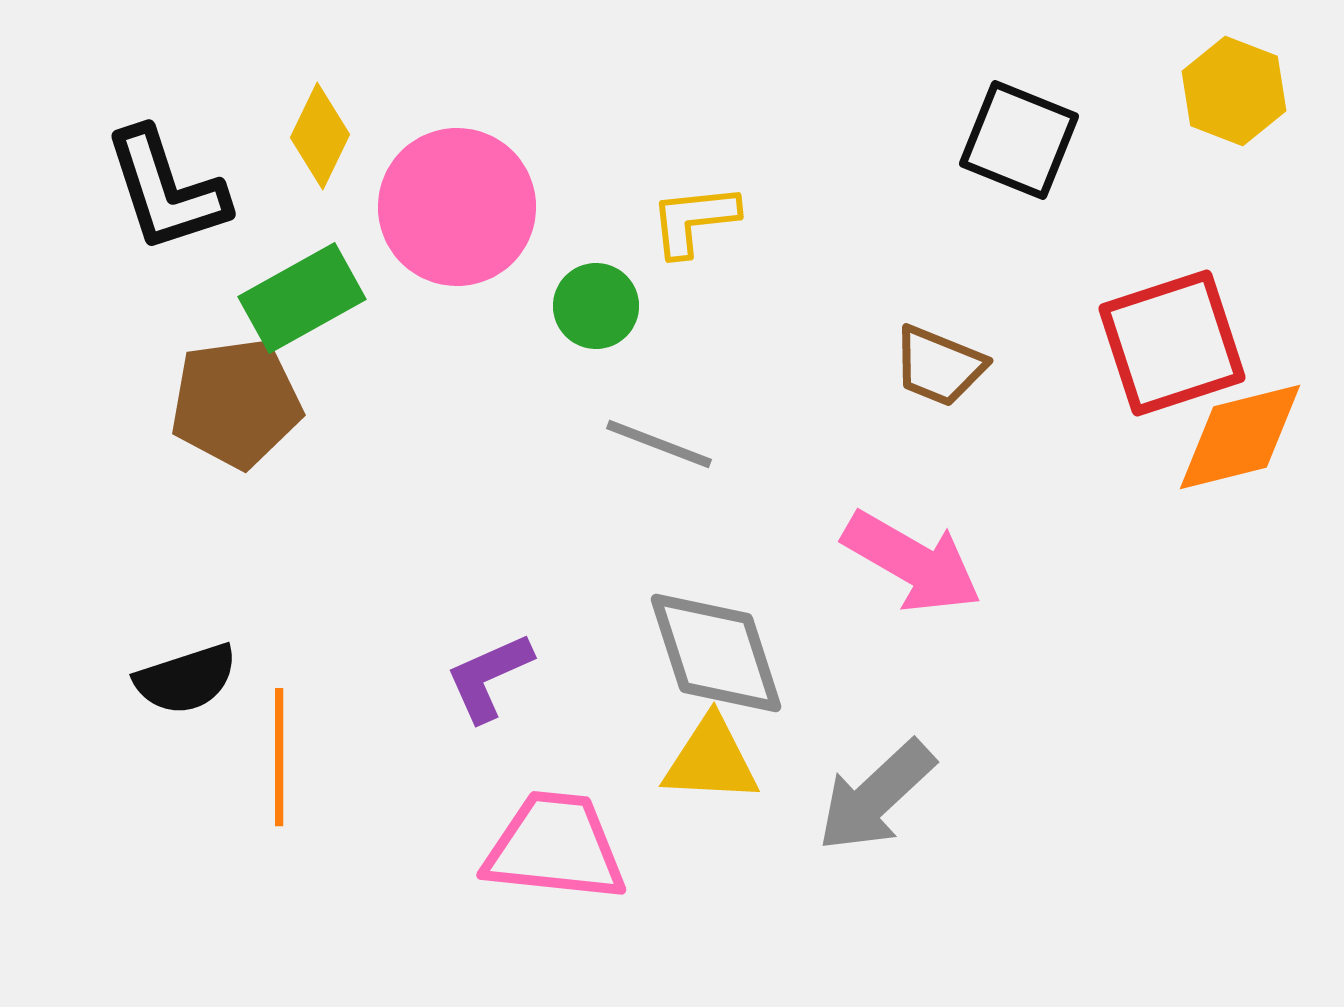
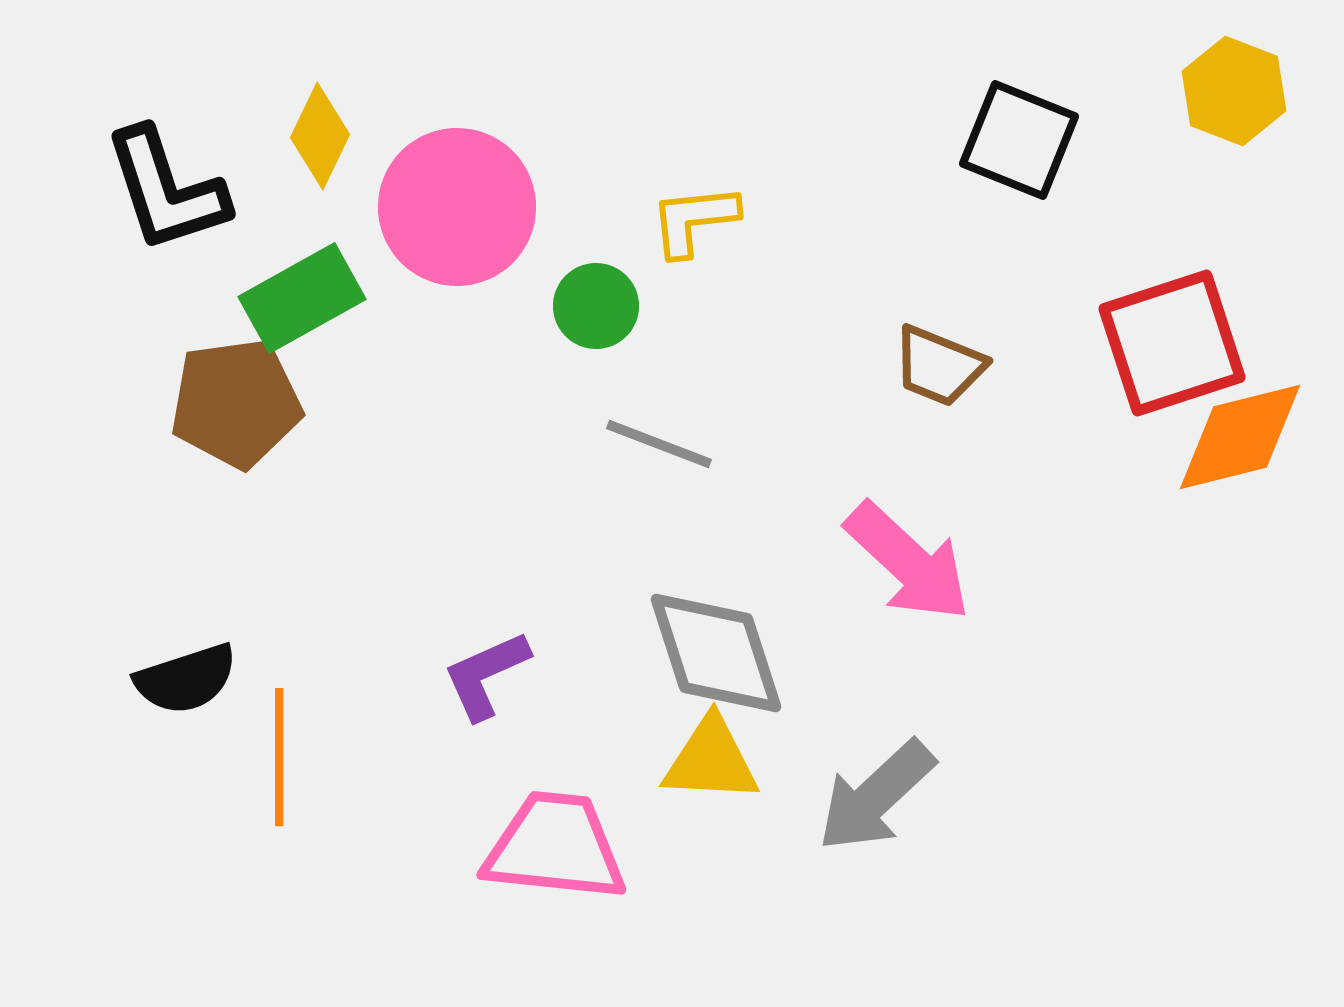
pink arrow: moved 4 px left; rotated 13 degrees clockwise
purple L-shape: moved 3 px left, 2 px up
